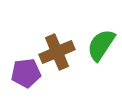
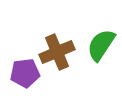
purple pentagon: moved 1 px left
